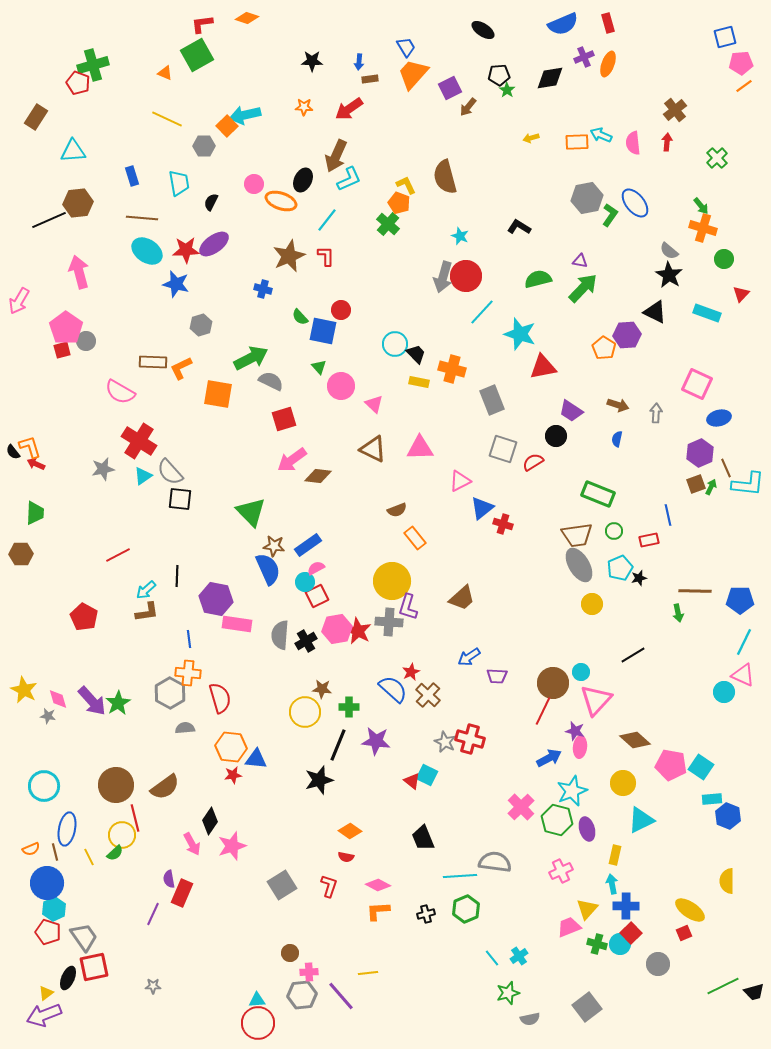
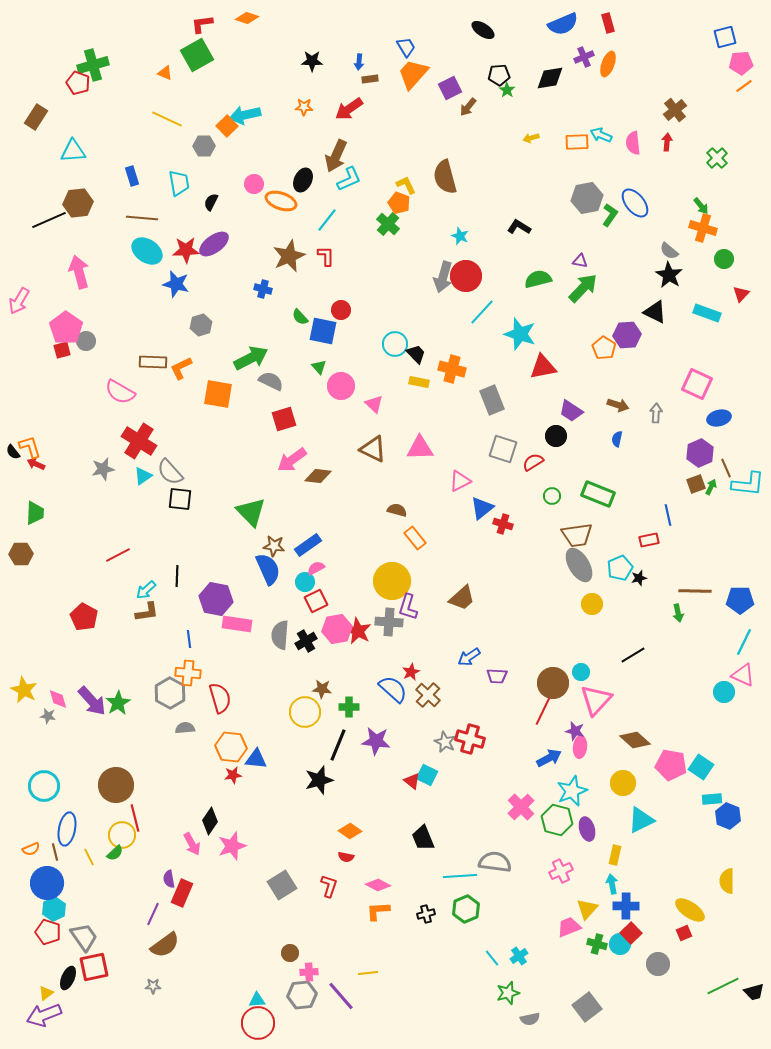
brown semicircle at (397, 510): rotated 144 degrees counterclockwise
green circle at (614, 531): moved 62 px left, 35 px up
red square at (317, 596): moved 1 px left, 5 px down
brown semicircle at (165, 787): moved 158 px down
